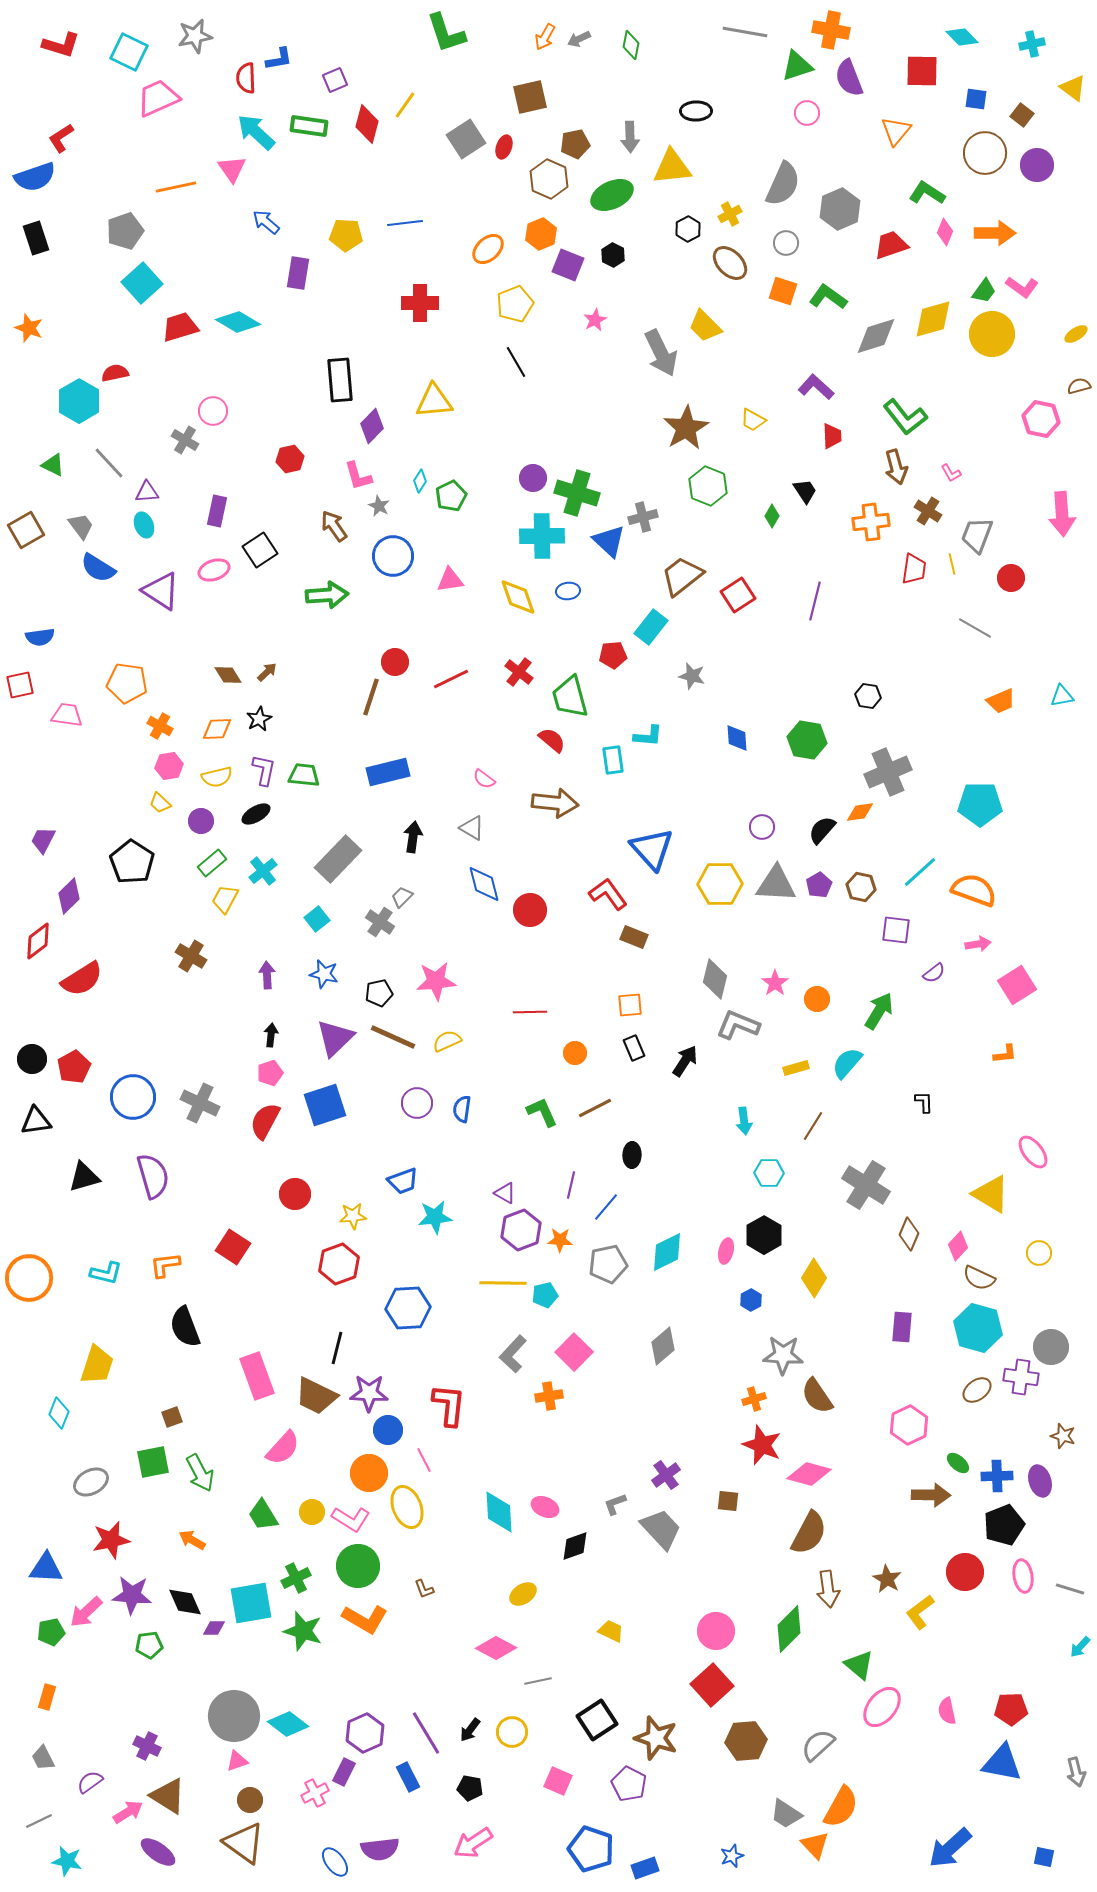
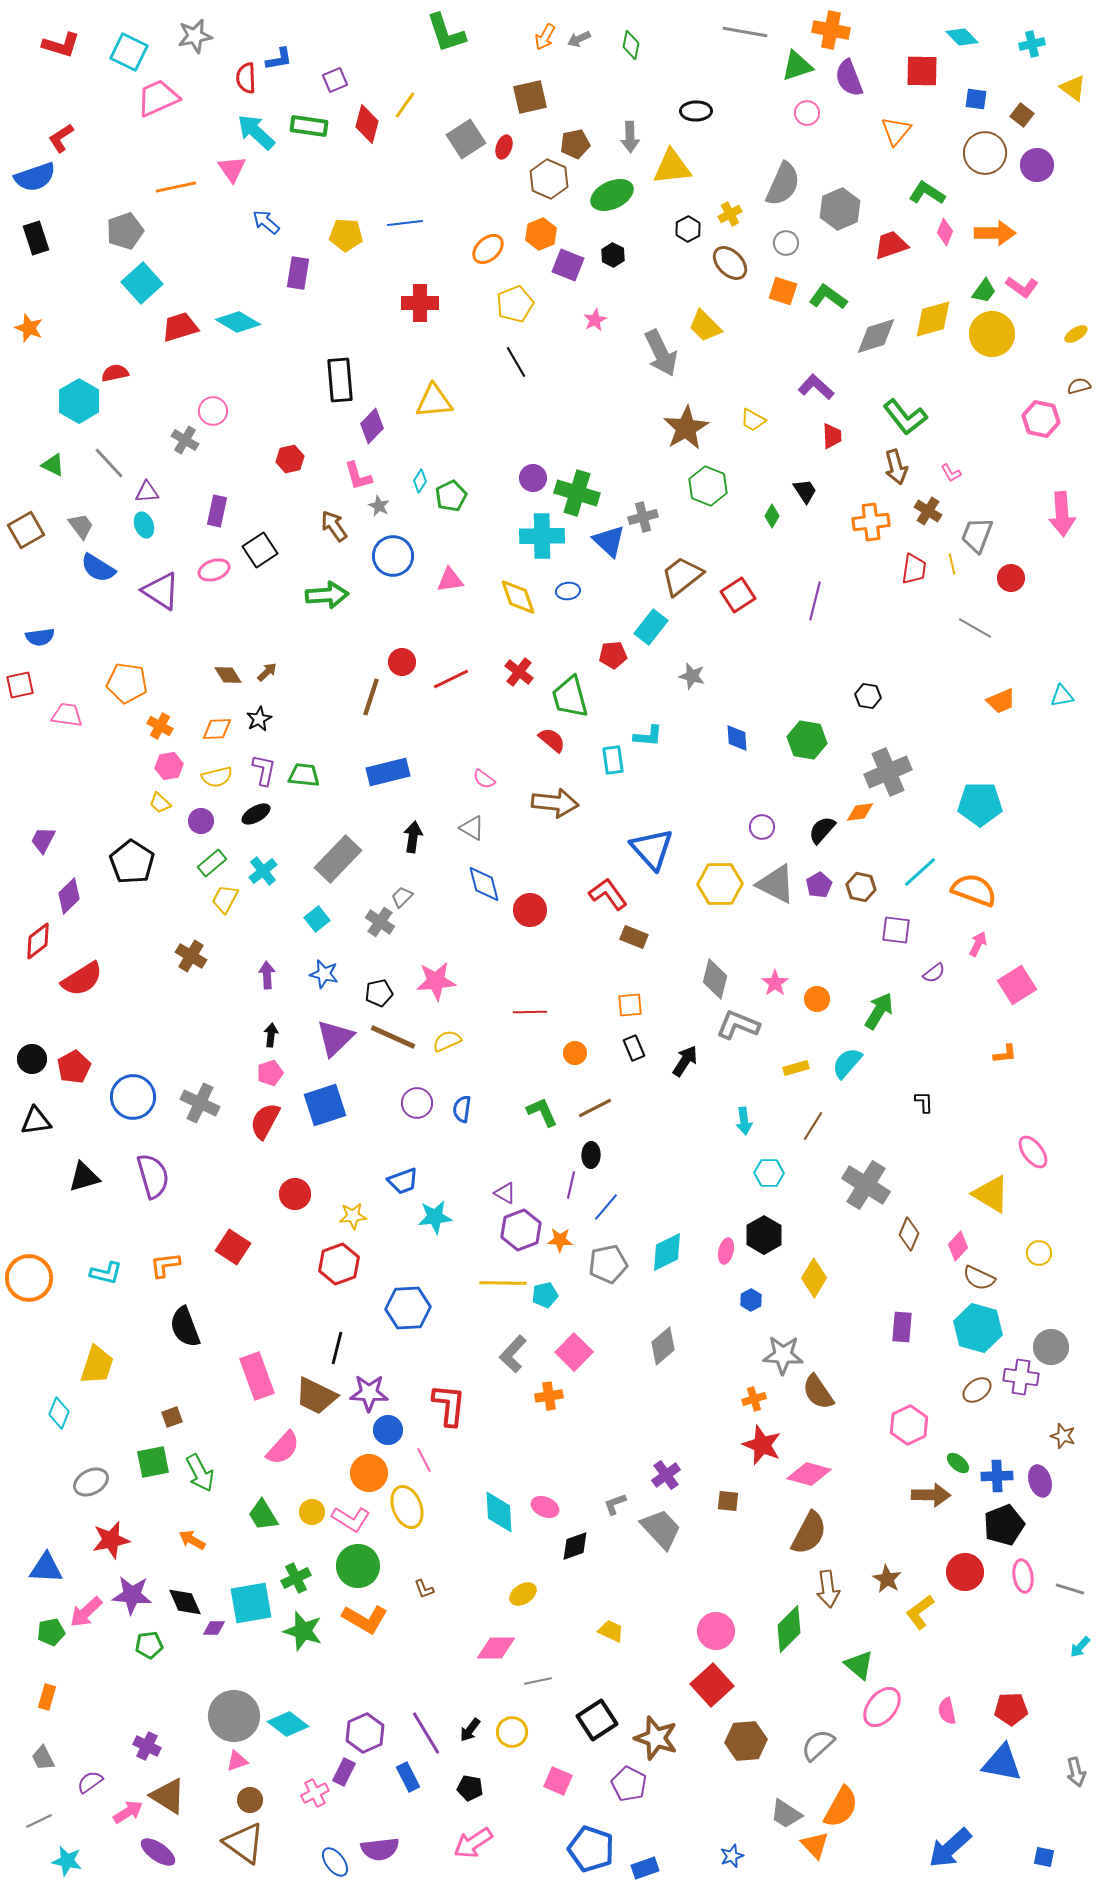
red circle at (395, 662): moved 7 px right
gray triangle at (776, 884): rotated 24 degrees clockwise
pink arrow at (978, 944): rotated 55 degrees counterclockwise
black ellipse at (632, 1155): moved 41 px left
brown semicircle at (817, 1396): moved 1 px right, 4 px up
pink diamond at (496, 1648): rotated 27 degrees counterclockwise
